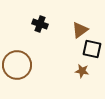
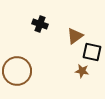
brown triangle: moved 5 px left, 6 px down
black square: moved 3 px down
brown circle: moved 6 px down
